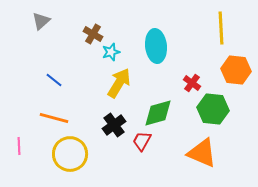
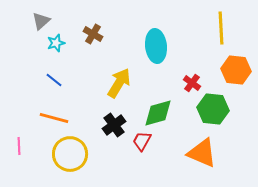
cyan star: moved 55 px left, 9 px up
